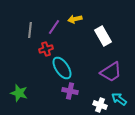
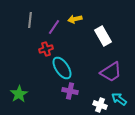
gray line: moved 10 px up
green star: moved 1 px down; rotated 24 degrees clockwise
